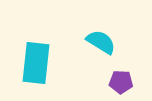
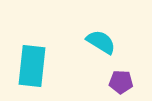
cyan rectangle: moved 4 px left, 3 px down
